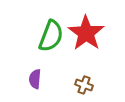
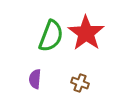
brown cross: moved 4 px left, 2 px up
